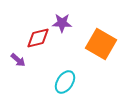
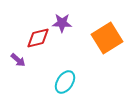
orange square: moved 6 px right, 6 px up; rotated 28 degrees clockwise
